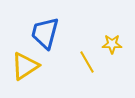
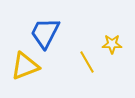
blue trapezoid: rotated 12 degrees clockwise
yellow triangle: rotated 12 degrees clockwise
